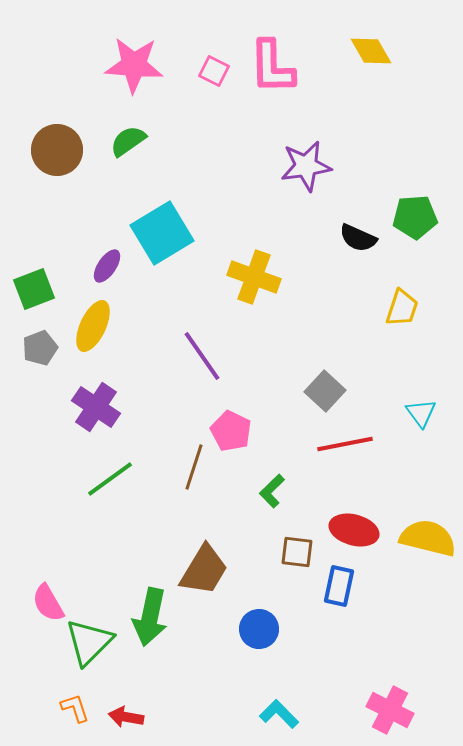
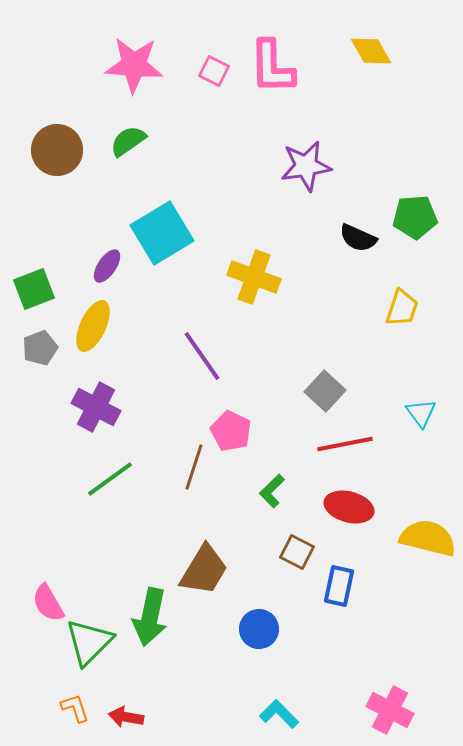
purple cross: rotated 6 degrees counterclockwise
red ellipse: moved 5 px left, 23 px up
brown square: rotated 20 degrees clockwise
